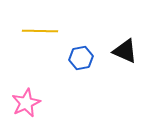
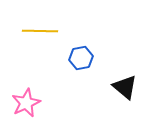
black triangle: moved 36 px down; rotated 16 degrees clockwise
